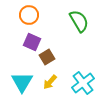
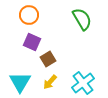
green semicircle: moved 3 px right, 2 px up
brown square: moved 1 px right, 2 px down
cyan triangle: moved 2 px left
